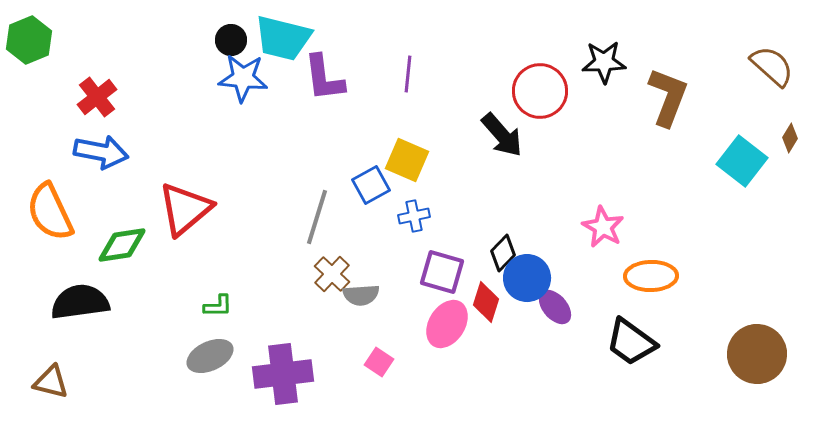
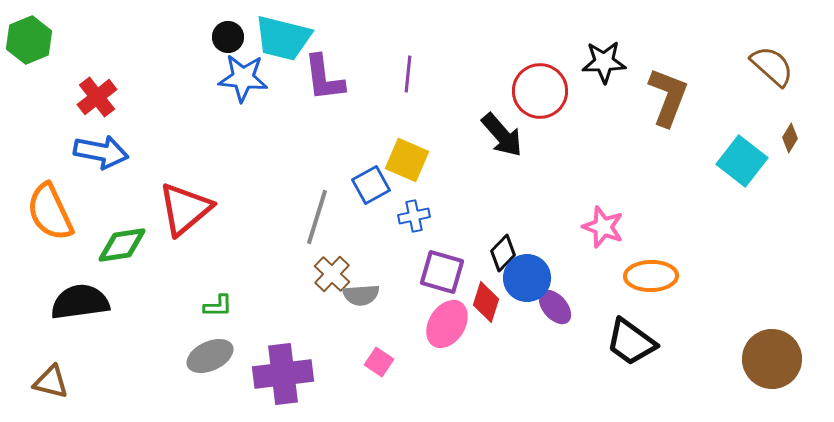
black circle: moved 3 px left, 3 px up
pink star: rotated 9 degrees counterclockwise
brown circle: moved 15 px right, 5 px down
